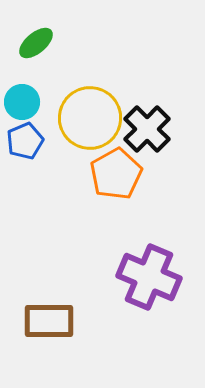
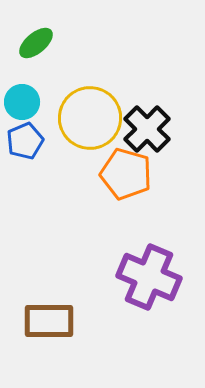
orange pentagon: moved 10 px right; rotated 27 degrees counterclockwise
